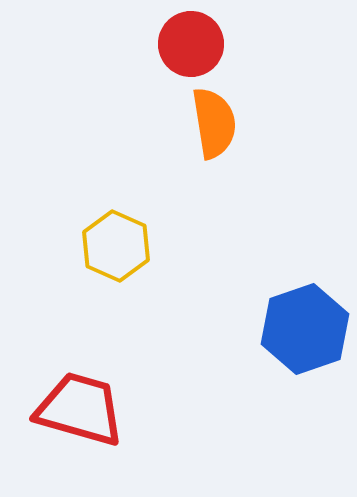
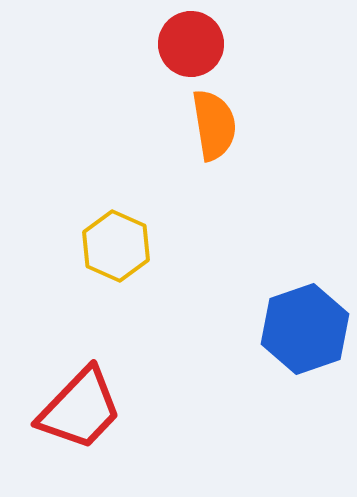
orange semicircle: moved 2 px down
red trapezoid: rotated 118 degrees clockwise
